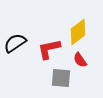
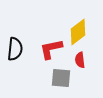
black semicircle: moved 6 px down; rotated 130 degrees clockwise
red L-shape: moved 2 px right
red semicircle: rotated 28 degrees clockwise
